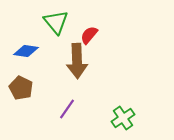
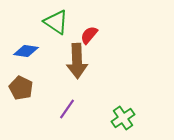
green triangle: rotated 16 degrees counterclockwise
